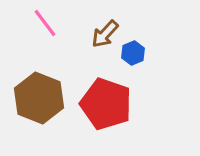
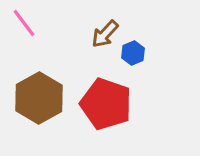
pink line: moved 21 px left
brown hexagon: rotated 9 degrees clockwise
